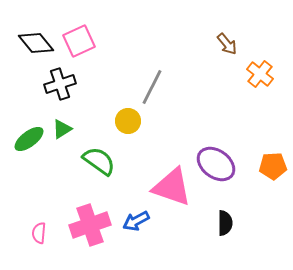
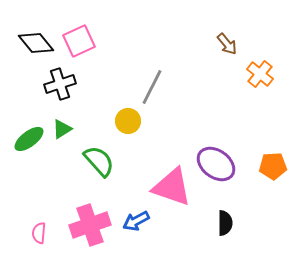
green semicircle: rotated 12 degrees clockwise
